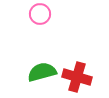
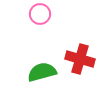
red cross: moved 3 px right, 18 px up
